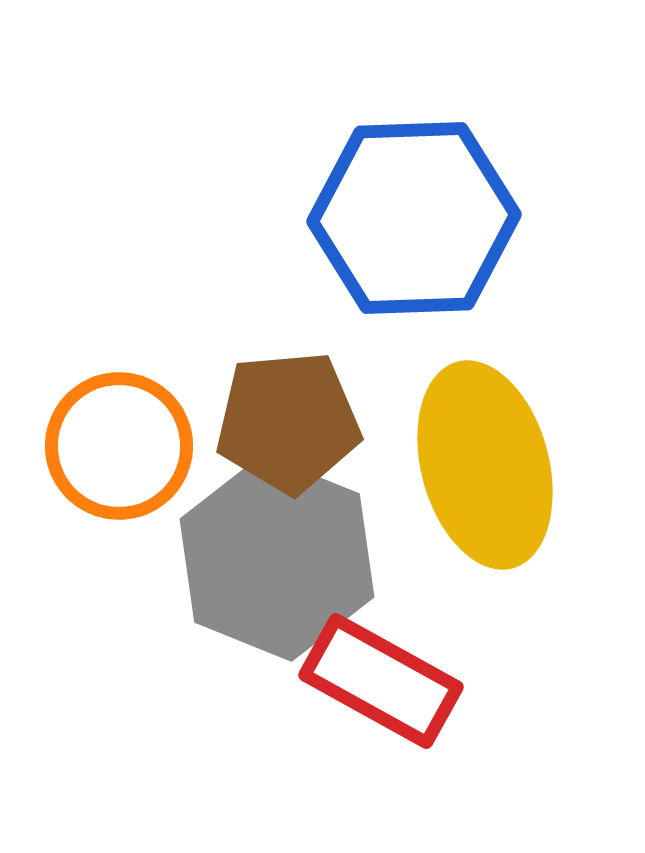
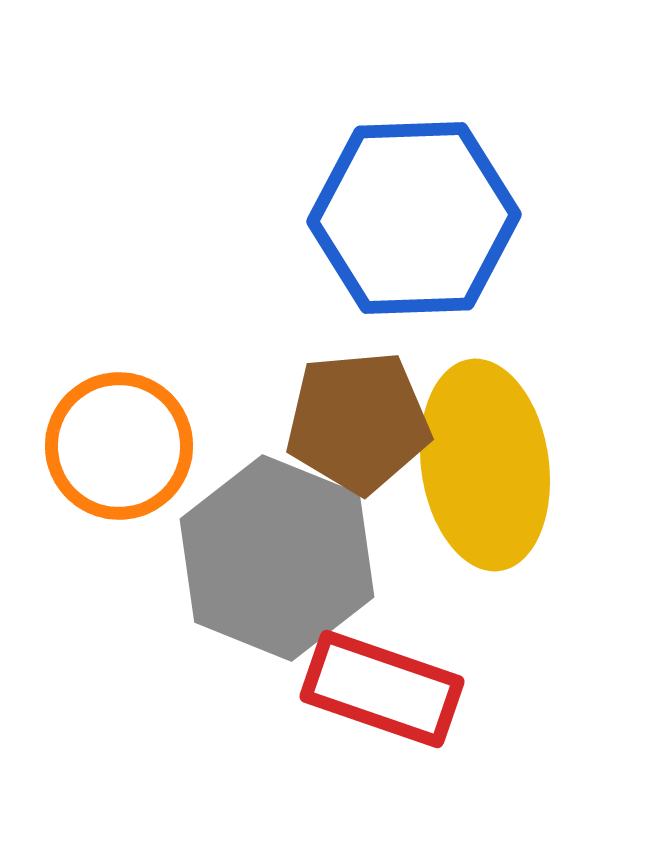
brown pentagon: moved 70 px right
yellow ellipse: rotated 7 degrees clockwise
red rectangle: moved 1 px right, 8 px down; rotated 10 degrees counterclockwise
